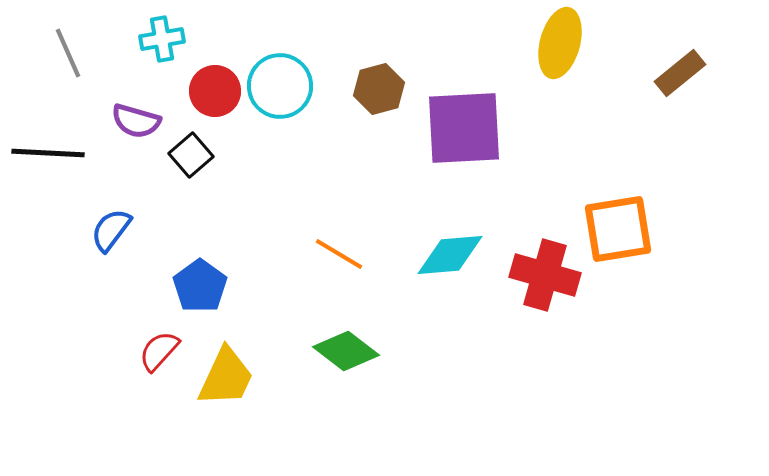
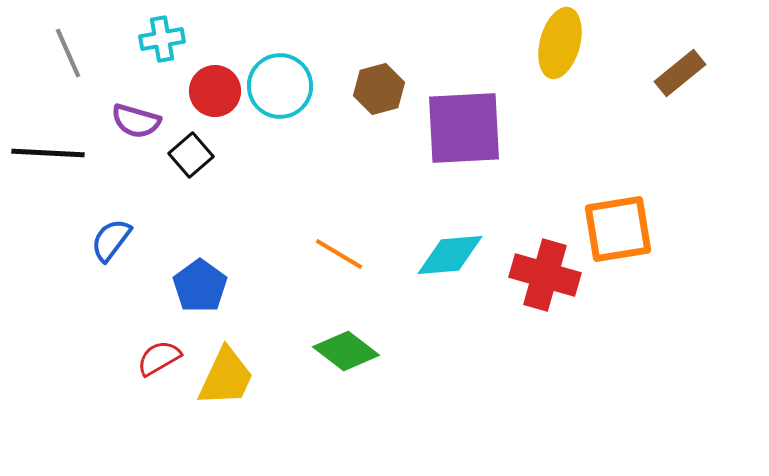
blue semicircle: moved 10 px down
red semicircle: moved 7 px down; rotated 18 degrees clockwise
